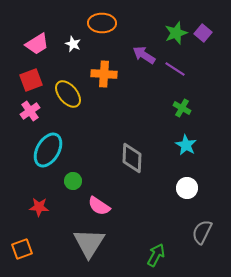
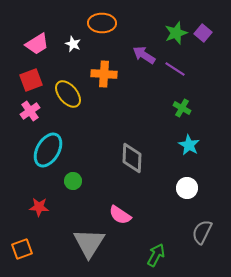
cyan star: moved 3 px right
pink semicircle: moved 21 px right, 9 px down
